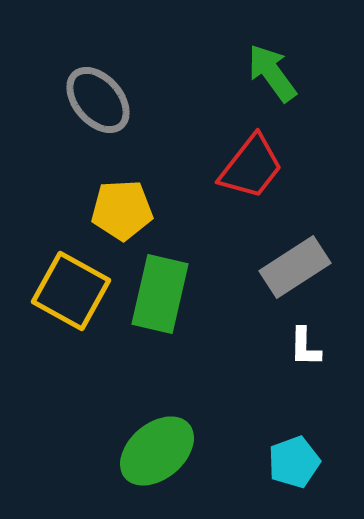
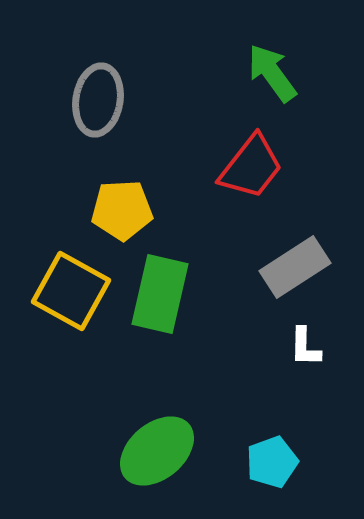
gray ellipse: rotated 50 degrees clockwise
cyan pentagon: moved 22 px left
